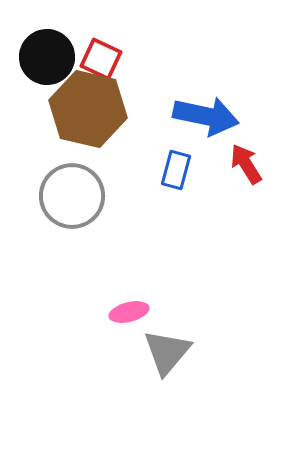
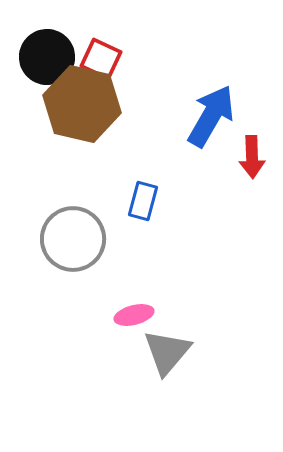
brown hexagon: moved 6 px left, 5 px up
blue arrow: moved 5 px right; rotated 72 degrees counterclockwise
red arrow: moved 6 px right, 7 px up; rotated 150 degrees counterclockwise
blue rectangle: moved 33 px left, 31 px down
gray circle: moved 1 px right, 43 px down
pink ellipse: moved 5 px right, 3 px down
